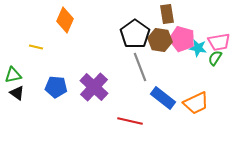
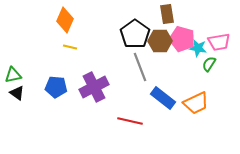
brown hexagon: moved 1 px down; rotated 10 degrees counterclockwise
yellow line: moved 34 px right
green semicircle: moved 6 px left, 6 px down
purple cross: rotated 20 degrees clockwise
